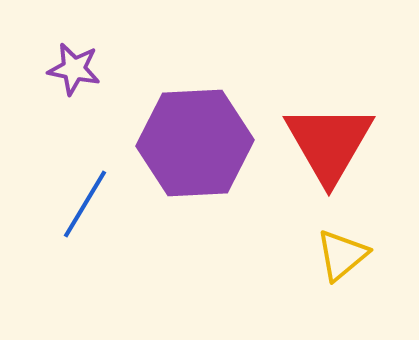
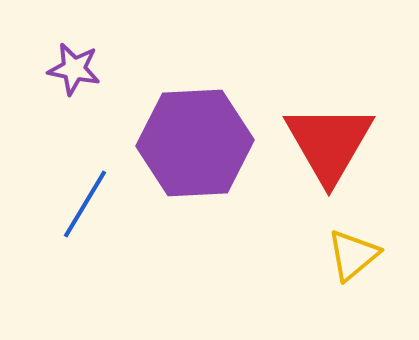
yellow triangle: moved 11 px right
